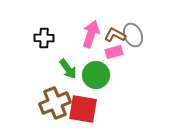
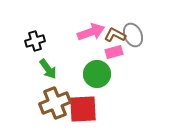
pink arrow: moved 2 px up; rotated 52 degrees clockwise
black cross: moved 9 px left, 3 px down; rotated 18 degrees counterclockwise
green arrow: moved 20 px left
green circle: moved 1 px right, 1 px up
red square: rotated 12 degrees counterclockwise
